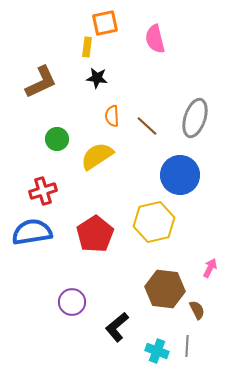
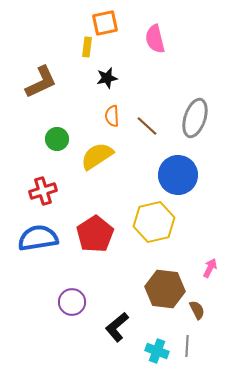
black star: moved 10 px right; rotated 20 degrees counterclockwise
blue circle: moved 2 px left
blue semicircle: moved 6 px right, 6 px down
